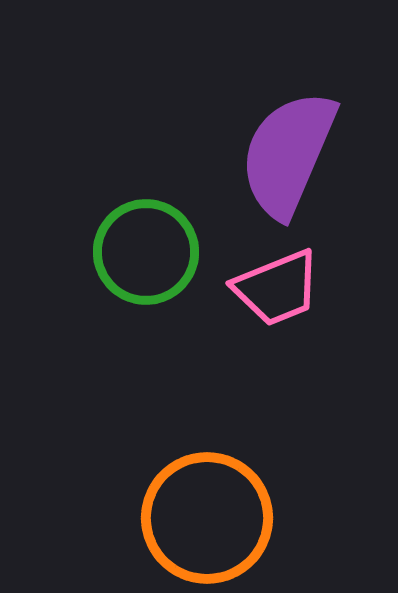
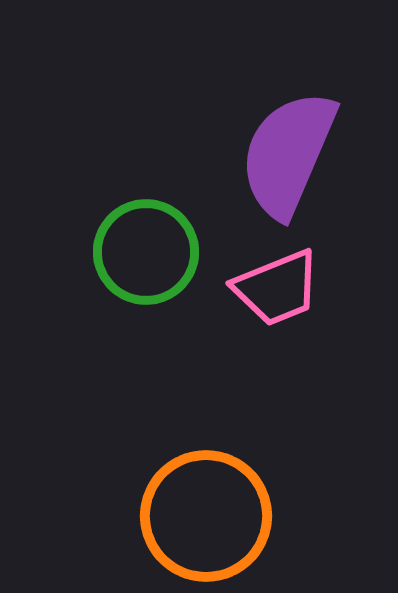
orange circle: moved 1 px left, 2 px up
